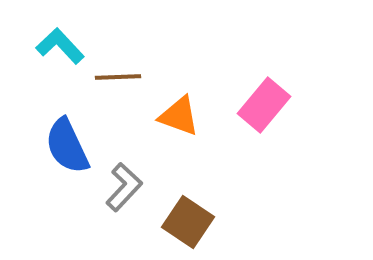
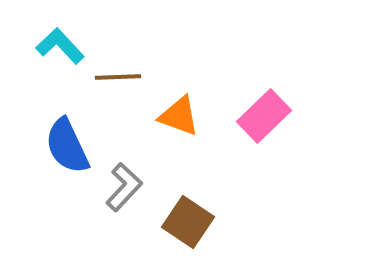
pink rectangle: moved 11 px down; rotated 6 degrees clockwise
